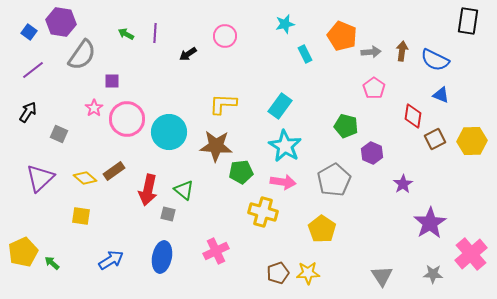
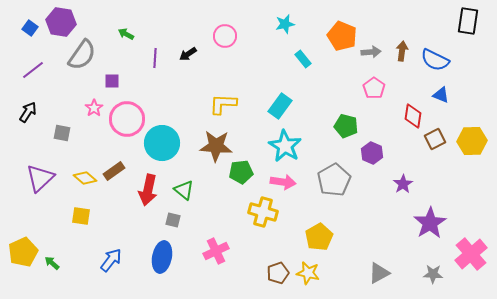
blue square at (29, 32): moved 1 px right, 4 px up
purple line at (155, 33): moved 25 px down
cyan rectangle at (305, 54): moved 2 px left, 5 px down; rotated 12 degrees counterclockwise
cyan circle at (169, 132): moved 7 px left, 11 px down
gray square at (59, 134): moved 3 px right, 1 px up; rotated 12 degrees counterclockwise
gray square at (168, 214): moved 5 px right, 6 px down
yellow pentagon at (322, 229): moved 3 px left, 8 px down; rotated 8 degrees clockwise
blue arrow at (111, 260): rotated 20 degrees counterclockwise
yellow star at (308, 273): rotated 15 degrees clockwise
gray triangle at (382, 276): moved 3 px left, 3 px up; rotated 35 degrees clockwise
